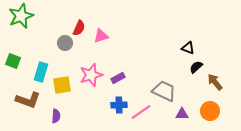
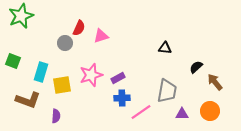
black triangle: moved 23 px left; rotated 16 degrees counterclockwise
gray trapezoid: moved 3 px right; rotated 75 degrees clockwise
blue cross: moved 3 px right, 7 px up
